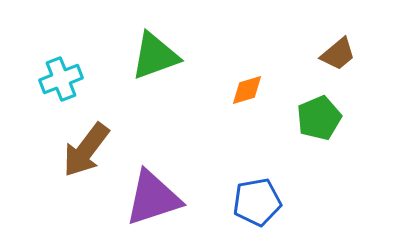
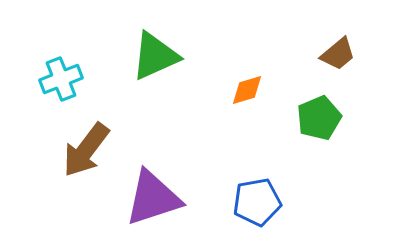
green triangle: rotated 4 degrees counterclockwise
